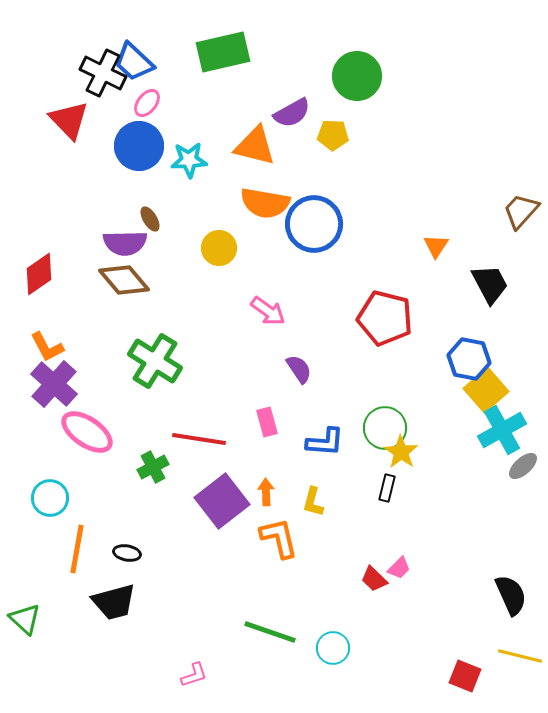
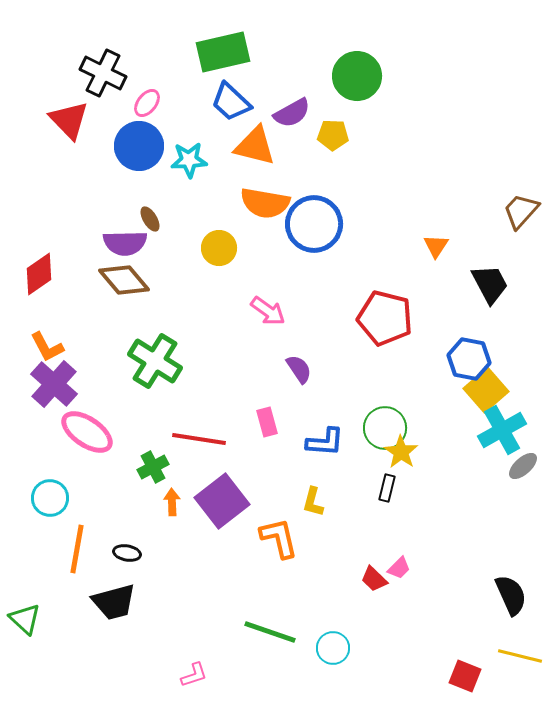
blue trapezoid at (134, 62): moved 97 px right, 40 px down
orange arrow at (266, 492): moved 94 px left, 10 px down
